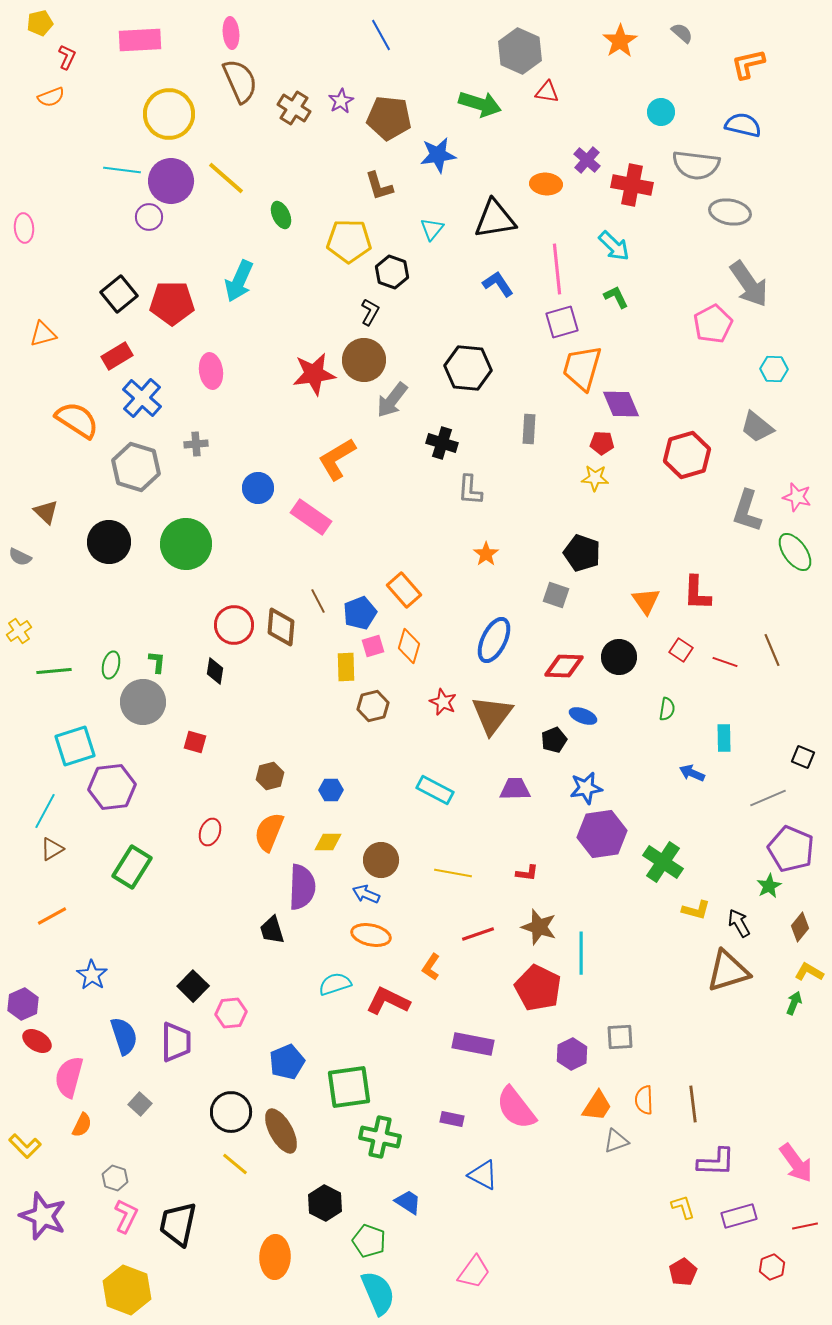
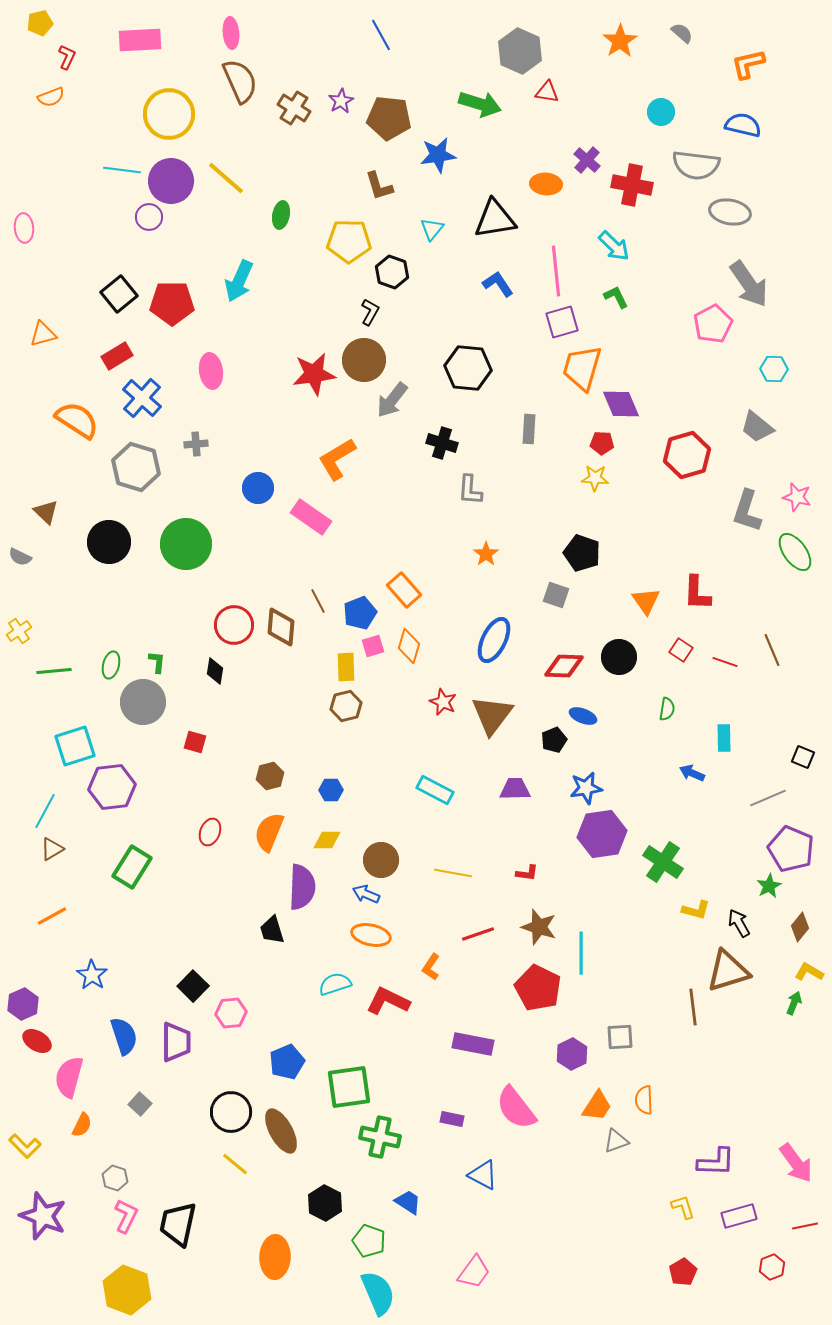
green ellipse at (281, 215): rotated 36 degrees clockwise
pink line at (557, 269): moved 1 px left, 2 px down
brown hexagon at (373, 706): moved 27 px left
yellow diamond at (328, 842): moved 1 px left, 2 px up
brown line at (693, 1104): moved 97 px up
